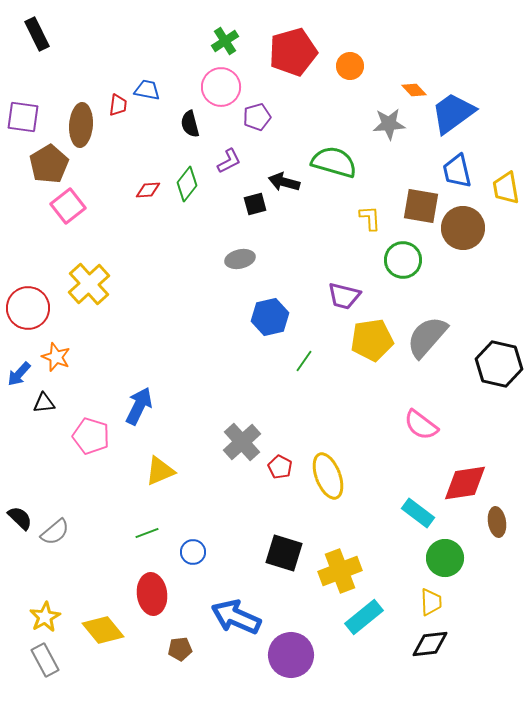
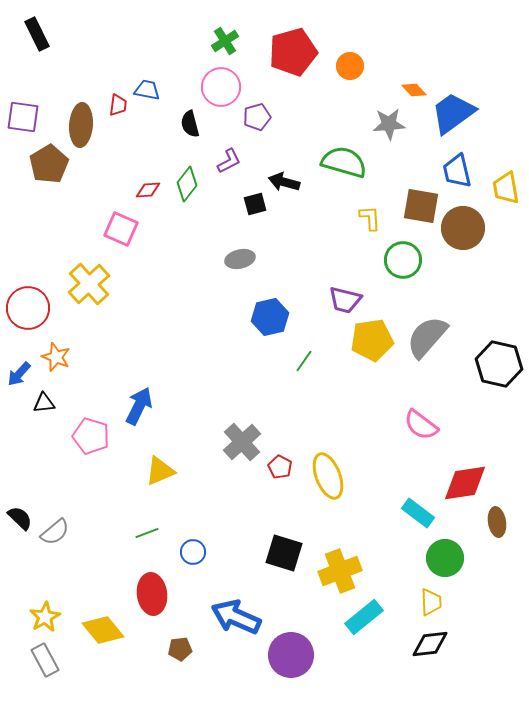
green semicircle at (334, 162): moved 10 px right
pink square at (68, 206): moved 53 px right, 23 px down; rotated 28 degrees counterclockwise
purple trapezoid at (344, 296): moved 1 px right, 4 px down
